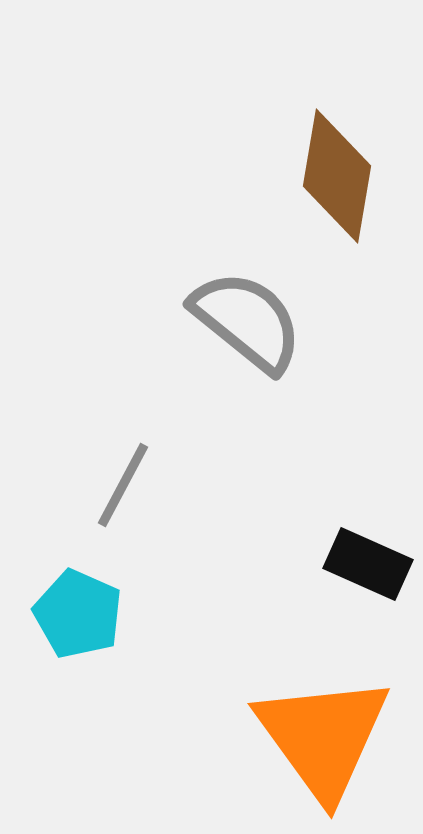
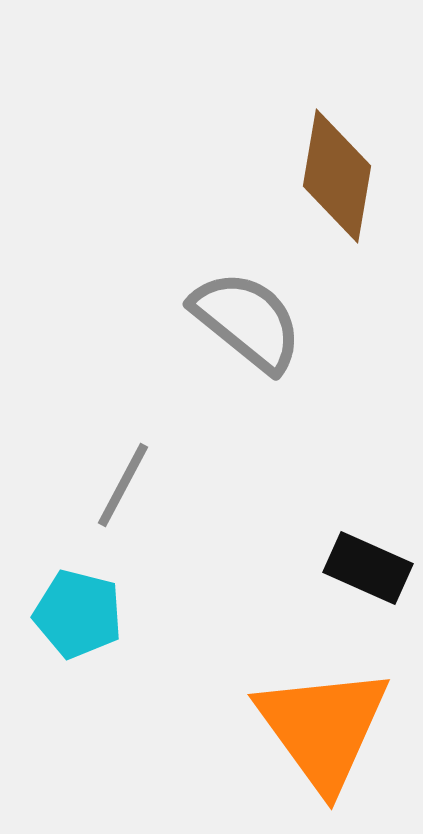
black rectangle: moved 4 px down
cyan pentagon: rotated 10 degrees counterclockwise
orange triangle: moved 9 px up
